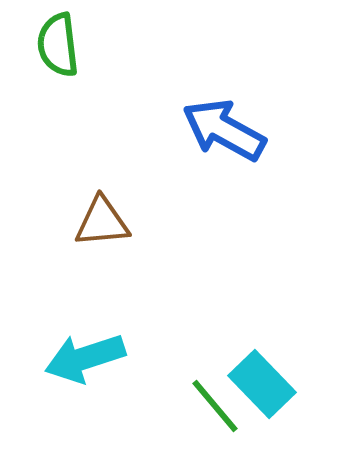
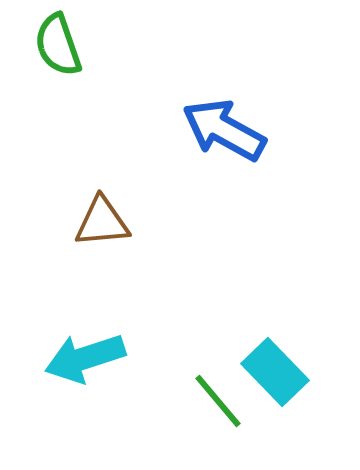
green semicircle: rotated 12 degrees counterclockwise
cyan rectangle: moved 13 px right, 12 px up
green line: moved 3 px right, 5 px up
